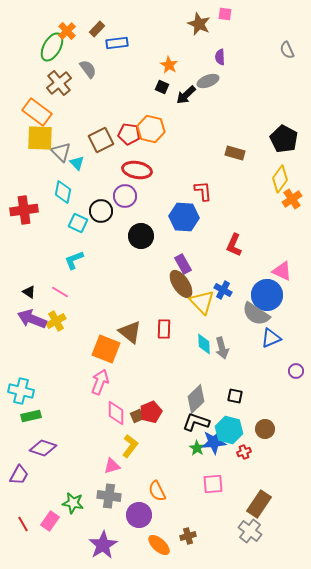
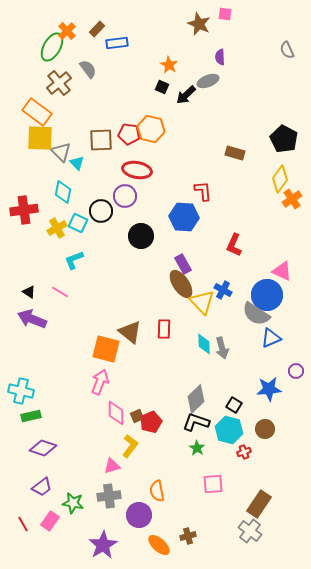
brown square at (101, 140): rotated 25 degrees clockwise
yellow cross at (56, 321): moved 1 px right, 93 px up
orange square at (106, 349): rotated 8 degrees counterclockwise
black square at (235, 396): moved 1 px left, 9 px down; rotated 21 degrees clockwise
red pentagon at (151, 412): moved 10 px down
blue star at (214, 442): moved 55 px right, 53 px up
purple trapezoid at (19, 475): moved 23 px right, 12 px down; rotated 25 degrees clockwise
orange semicircle at (157, 491): rotated 15 degrees clockwise
gray cross at (109, 496): rotated 15 degrees counterclockwise
